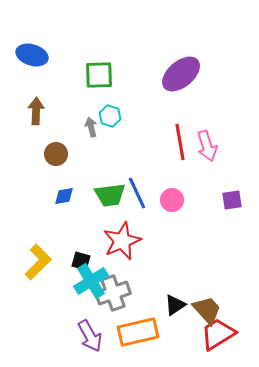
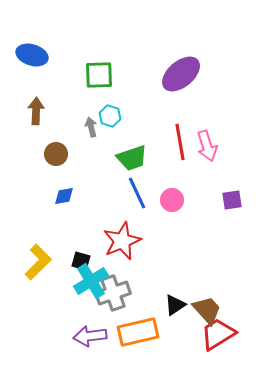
green trapezoid: moved 22 px right, 37 px up; rotated 12 degrees counterclockwise
purple arrow: rotated 112 degrees clockwise
